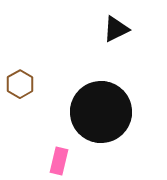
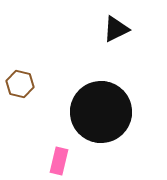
brown hexagon: rotated 16 degrees counterclockwise
